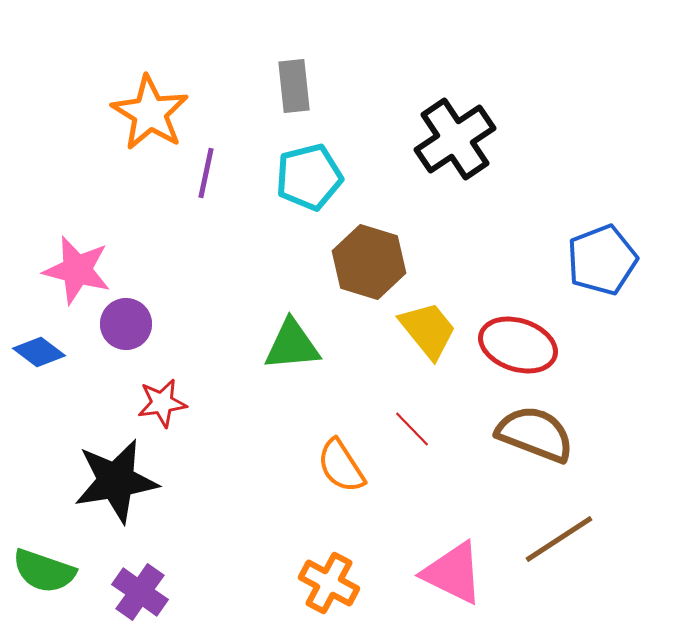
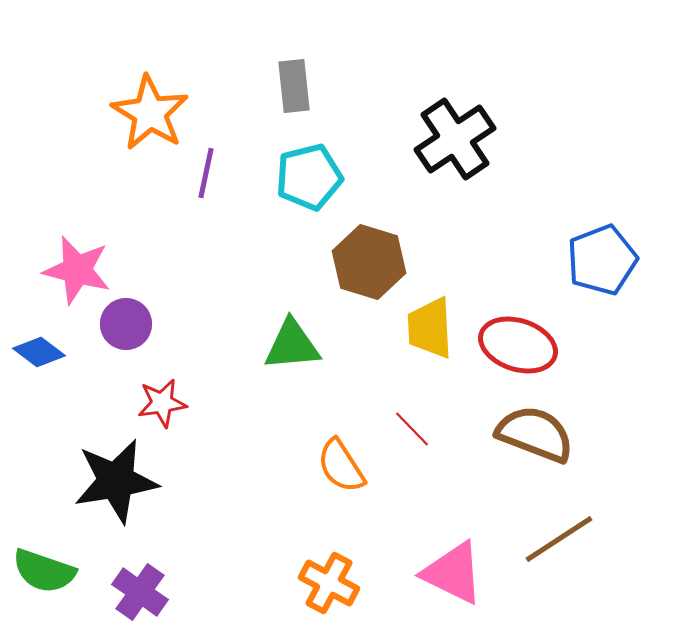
yellow trapezoid: moved 2 px right, 2 px up; rotated 144 degrees counterclockwise
